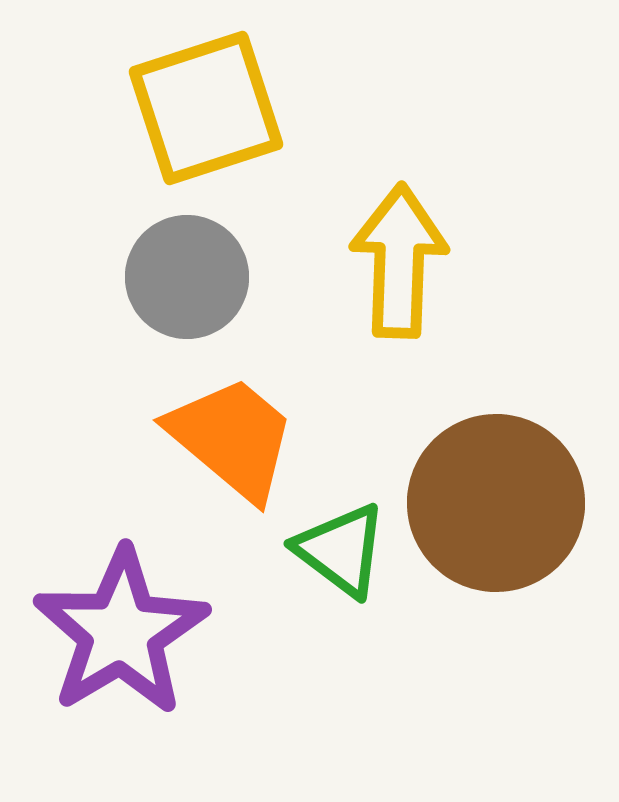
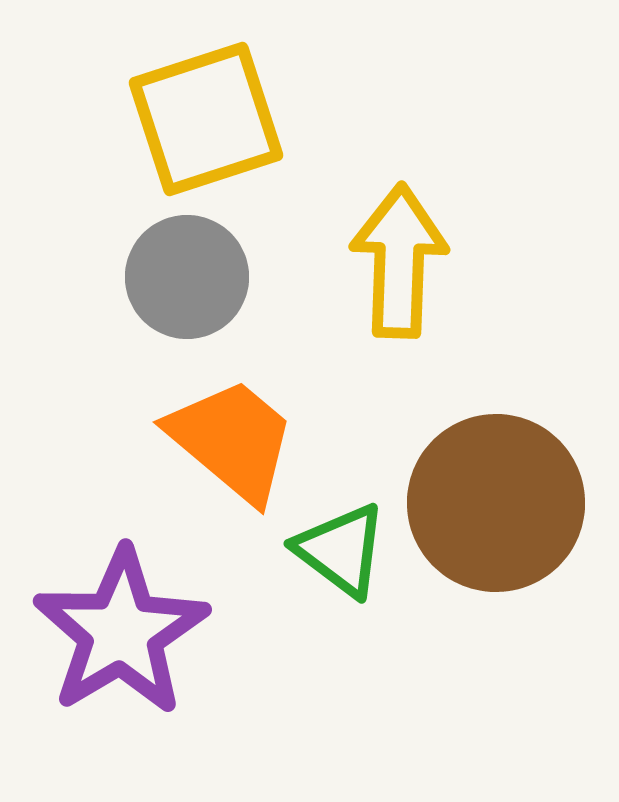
yellow square: moved 11 px down
orange trapezoid: moved 2 px down
